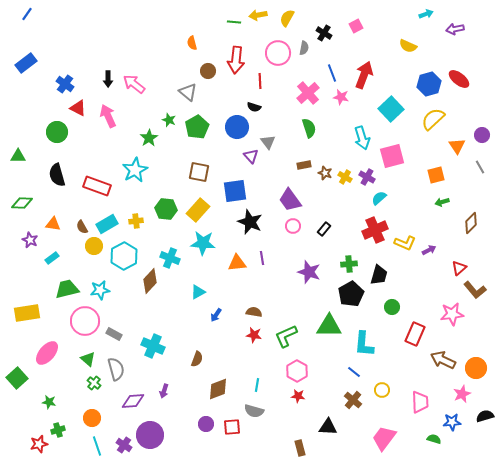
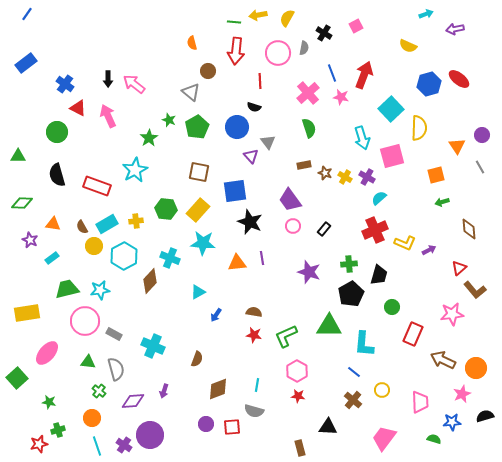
red arrow at (236, 60): moved 9 px up
gray triangle at (188, 92): moved 3 px right
yellow semicircle at (433, 119): moved 14 px left, 9 px down; rotated 135 degrees clockwise
brown diamond at (471, 223): moved 2 px left, 6 px down; rotated 50 degrees counterclockwise
red rectangle at (415, 334): moved 2 px left
green triangle at (88, 359): moved 3 px down; rotated 35 degrees counterclockwise
green cross at (94, 383): moved 5 px right, 8 px down
